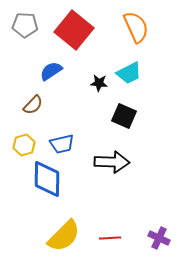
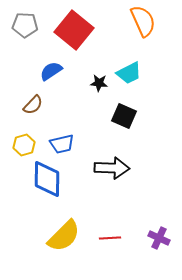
orange semicircle: moved 7 px right, 6 px up
black arrow: moved 6 px down
